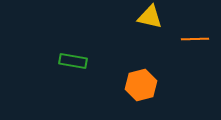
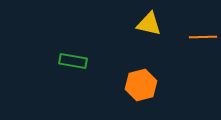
yellow triangle: moved 1 px left, 7 px down
orange line: moved 8 px right, 2 px up
